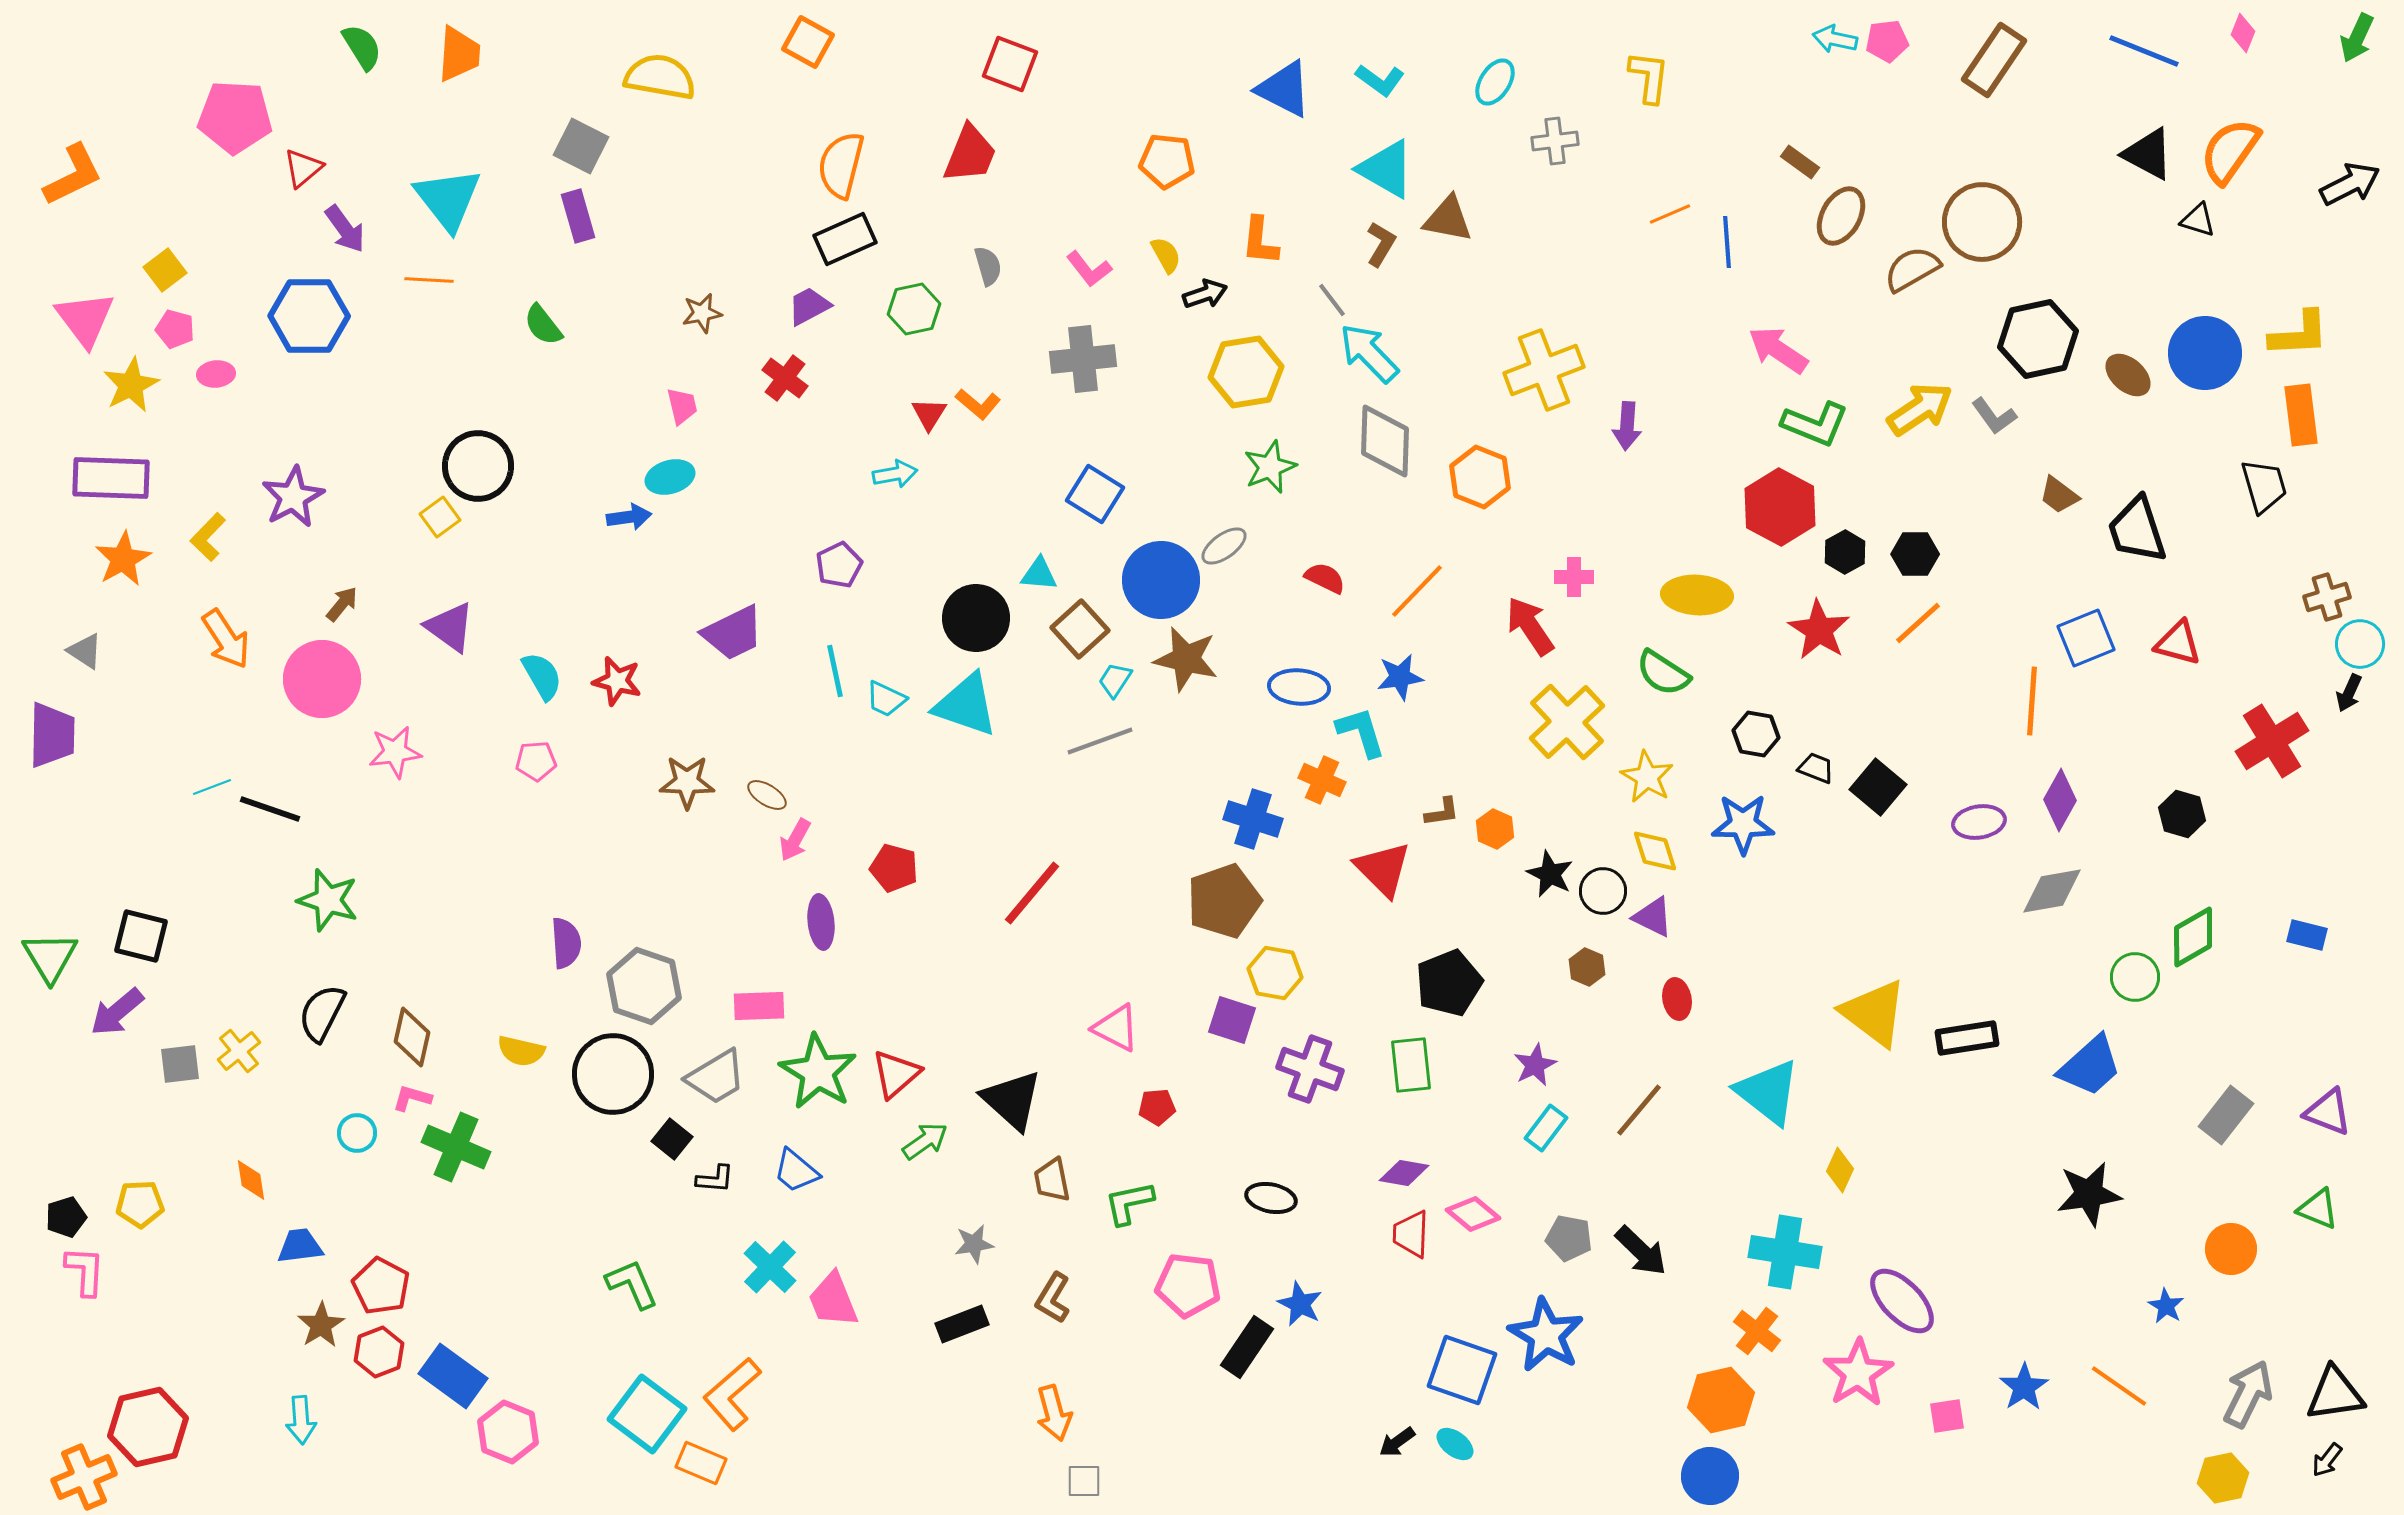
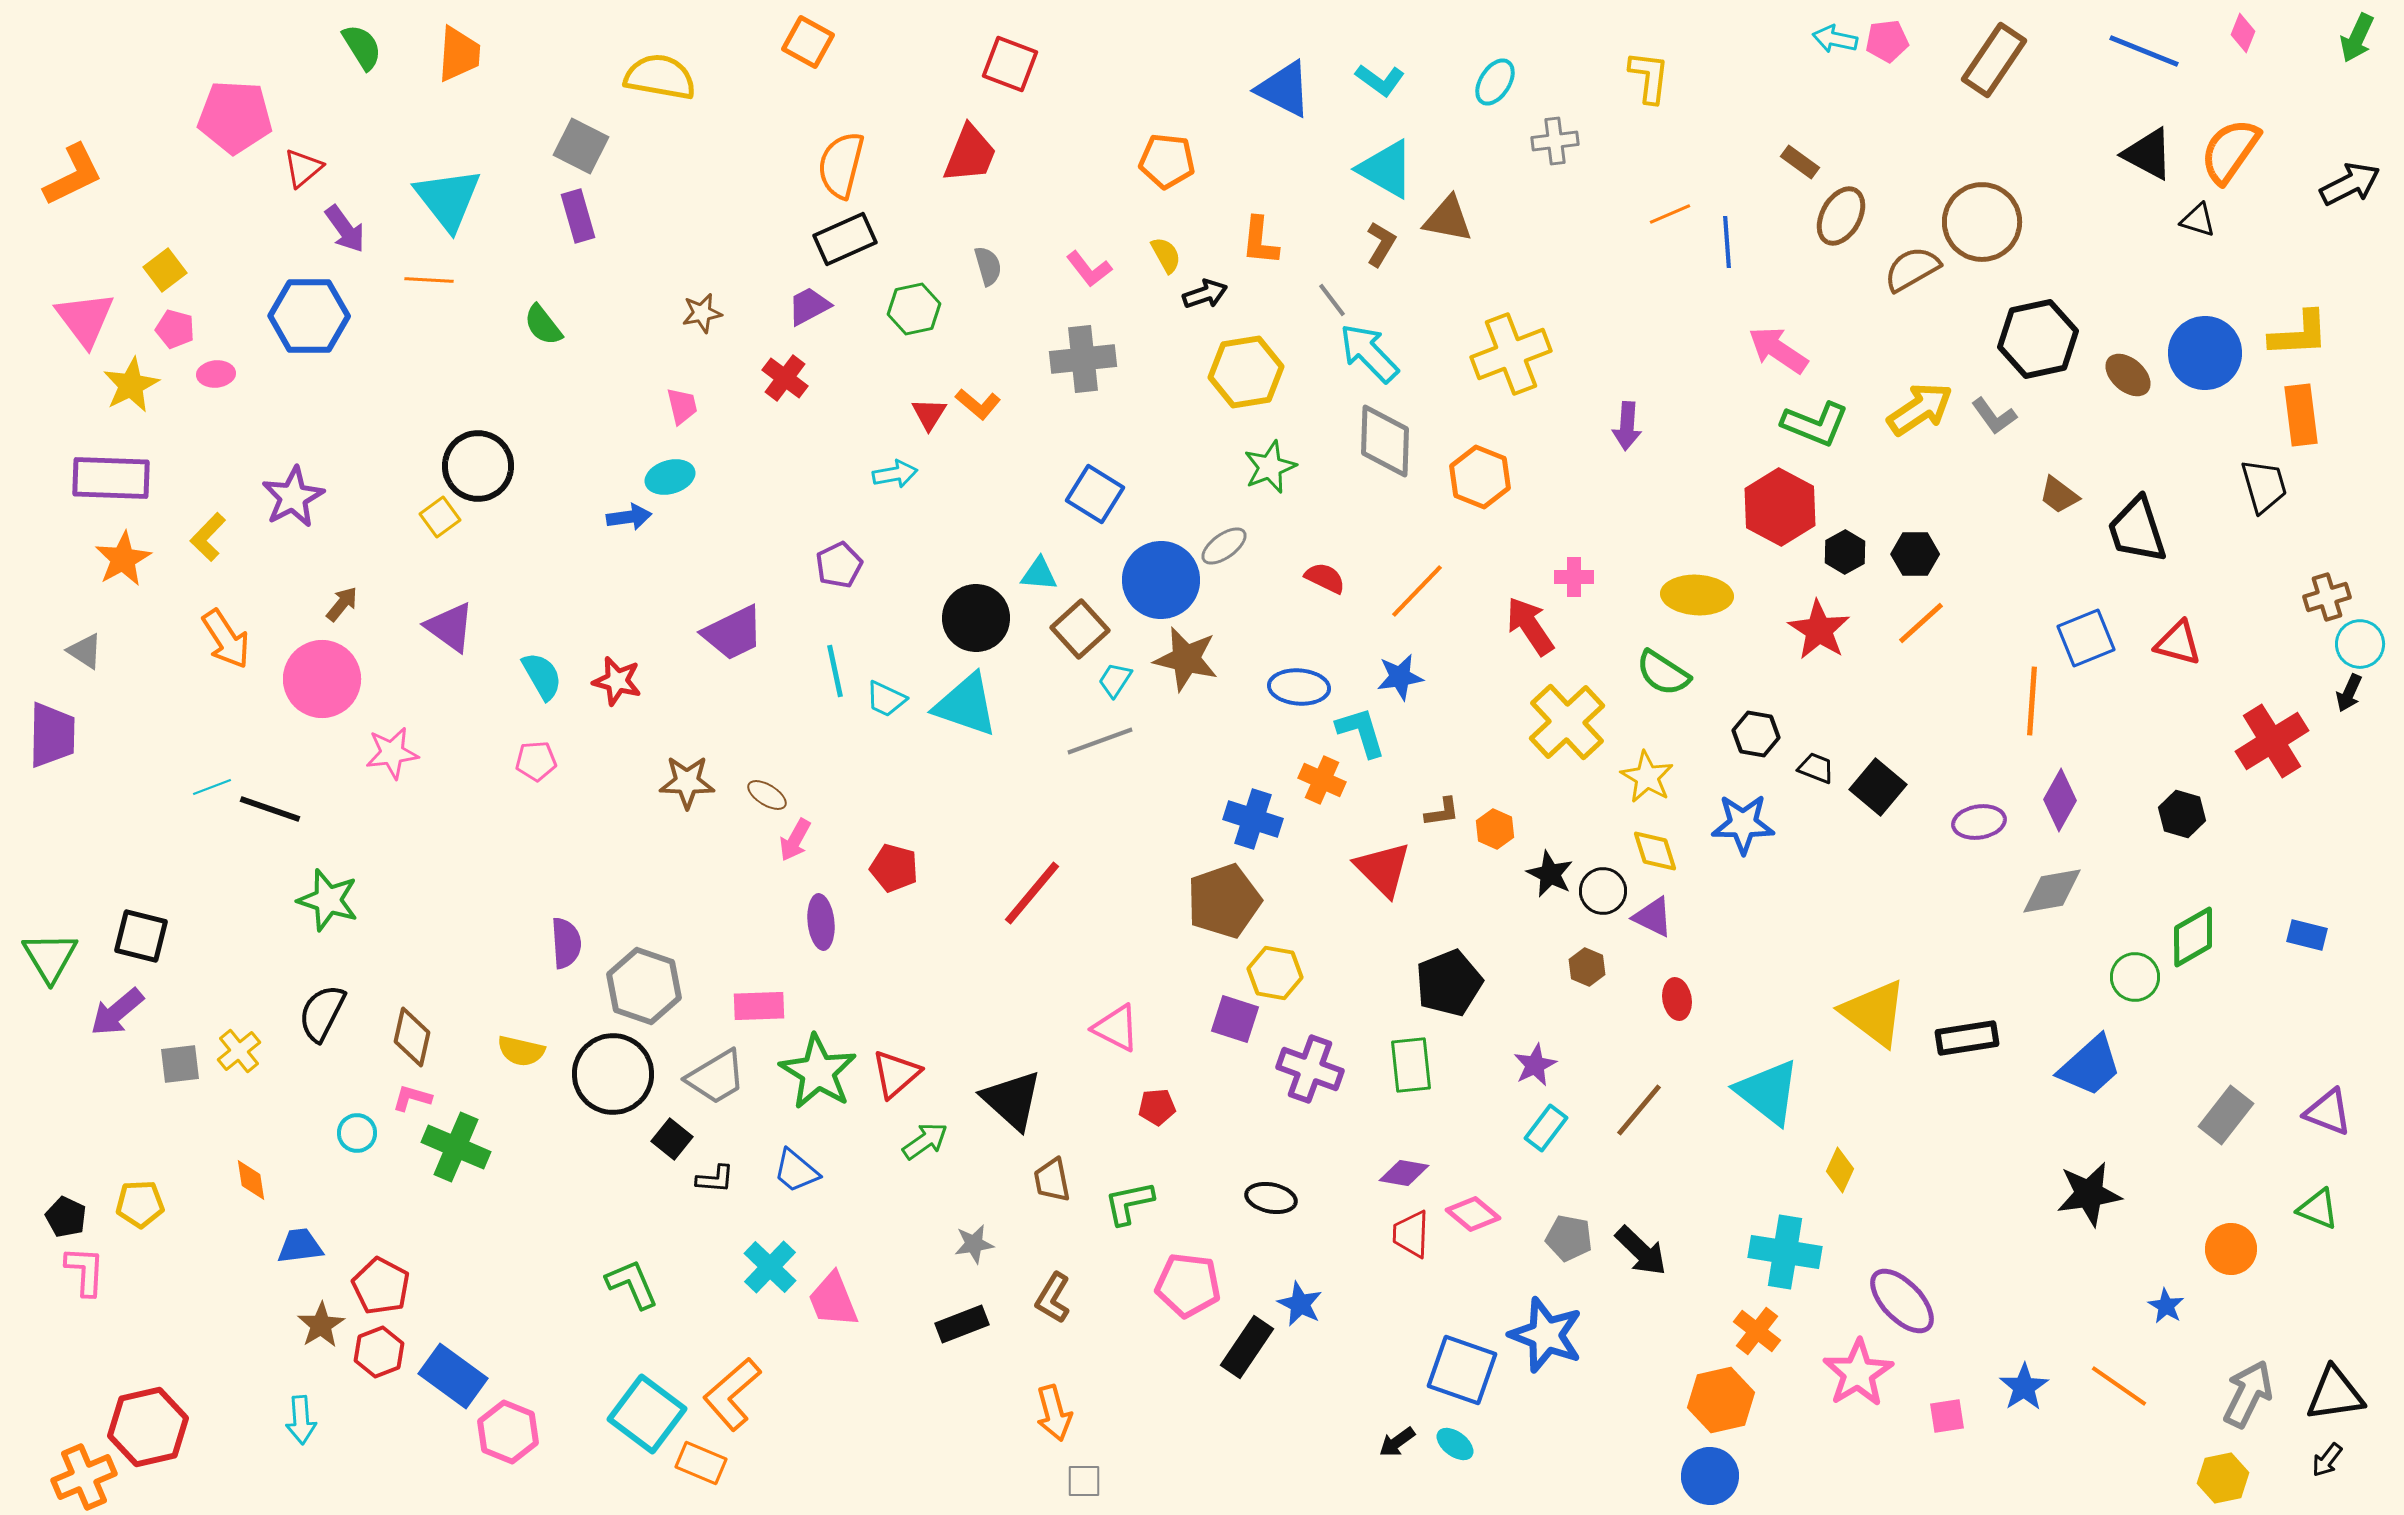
yellow cross at (1544, 370): moved 33 px left, 16 px up
orange line at (1918, 623): moved 3 px right
pink star at (395, 752): moved 3 px left, 1 px down
purple square at (1232, 1020): moved 3 px right, 1 px up
black pentagon at (66, 1217): rotated 30 degrees counterclockwise
blue star at (1546, 1335): rotated 10 degrees counterclockwise
